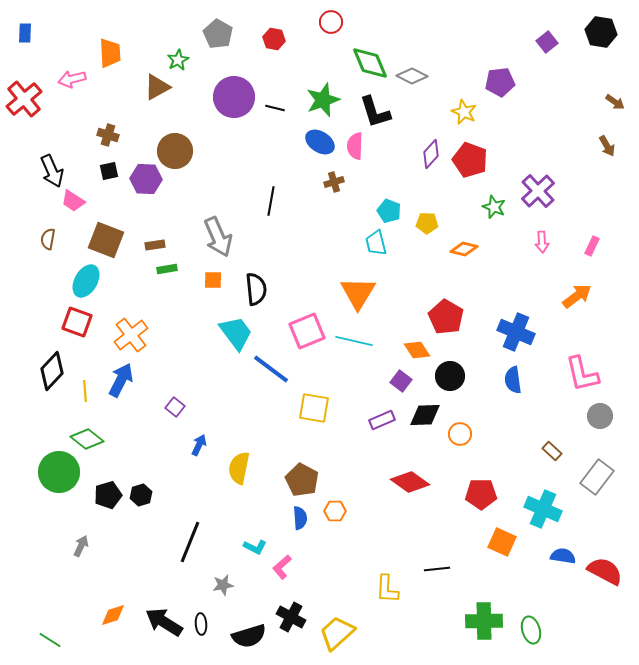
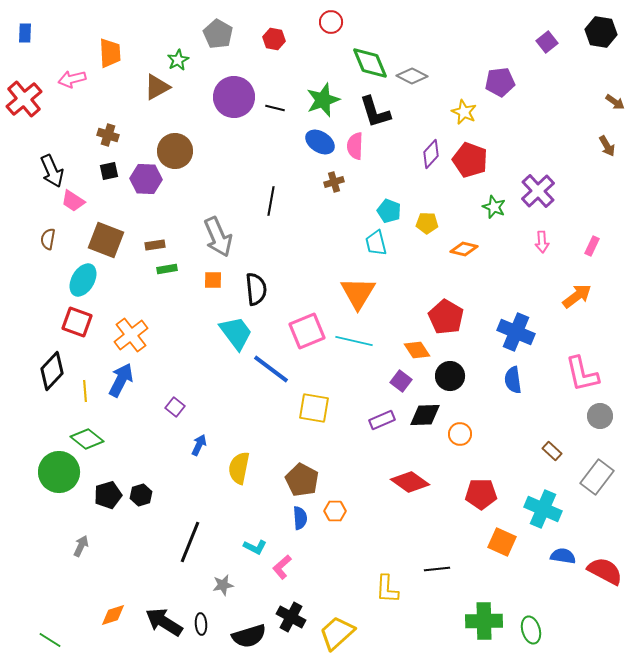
cyan ellipse at (86, 281): moved 3 px left, 1 px up
